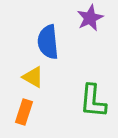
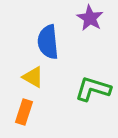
purple star: rotated 16 degrees counterclockwise
green L-shape: moved 12 px up; rotated 102 degrees clockwise
